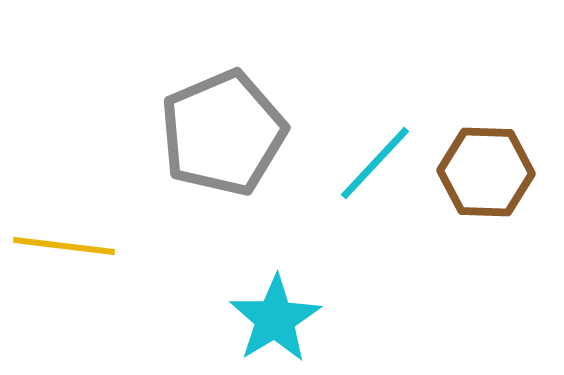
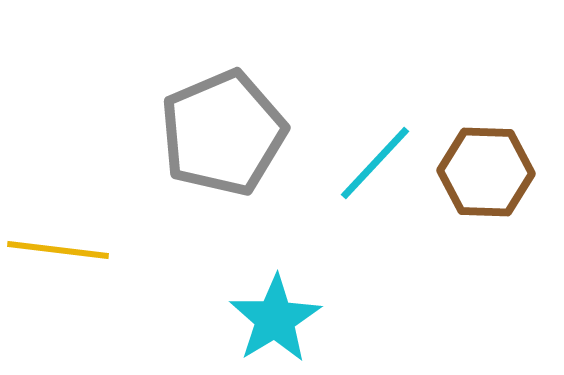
yellow line: moved 6 px left, 4 px down
